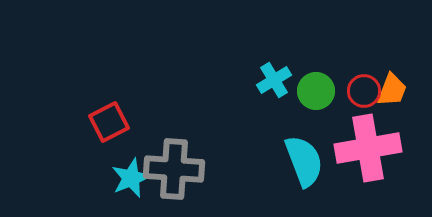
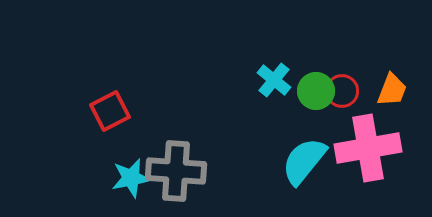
cyan cross: rotated 20 degrees counterclockwise
red circle: moved 22 px left
red square: moved 1 px right, 11 px up
cyan semicircle: rotated 120 degrees counterclockwise
gray cross: moved 2 px right, 2 px down
cyan star: rotated 12 degrees clockwise
